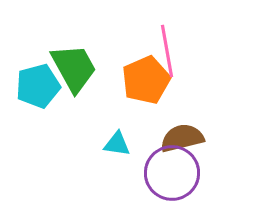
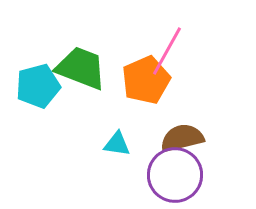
pink line: rotated 39 degrees clockwise
green trapezoid: moved 7 px right; rotated 40 degrees counterclockwise
purple circle: moved 3 px right, 2 px down
